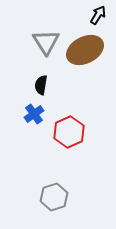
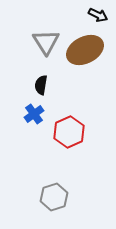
black arrow: rotated 84 degrees clockwise
